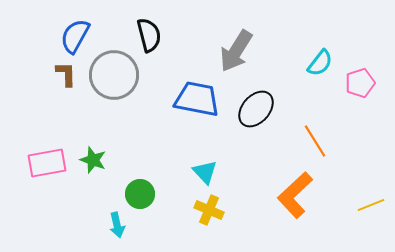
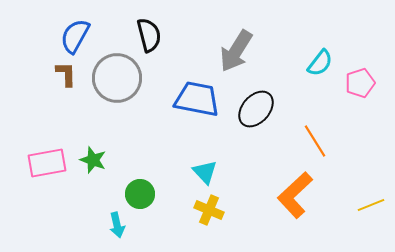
gray circle: moved 3 px right, 3 px down
